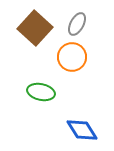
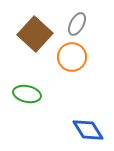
brown square: moved 6 px down
green ellipse: moved 14 px left, 2 px down
blue diamond: moved 6 px right
